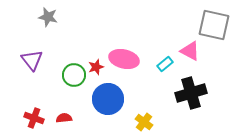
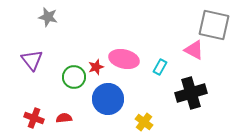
pink triangle: moved 4 px right, 1 px up
cyan rectangle: moved 5 px left, 3 px down; rotated 21 degrees counterclockwise
green circle: moved 2 px down
